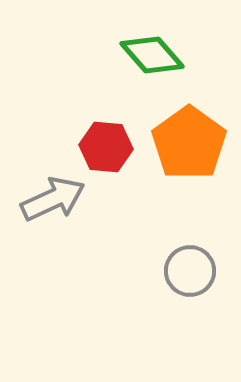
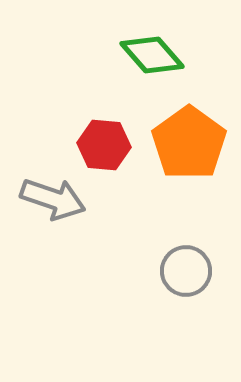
red hexagon: moved 2 px left, 2 px up
gray arrow: rotated 44 degrees clockwise
gray circle: moved 4 px left
